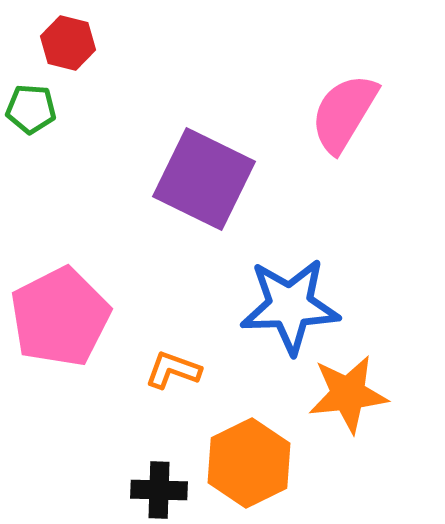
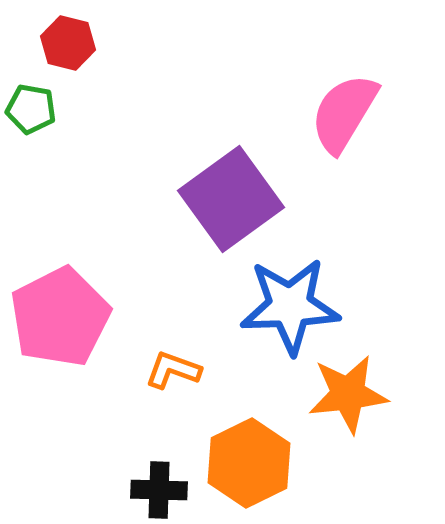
green pentagon: rotated 6 degrees clockwise
purple square: moved 27 px right, 20 px down; rotated 28 degrees clockwise
